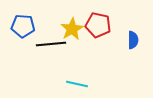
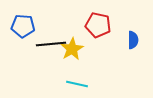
yellow star: moved 20 px down
